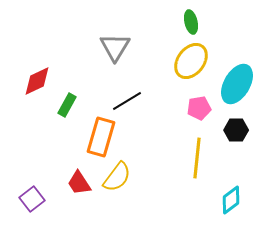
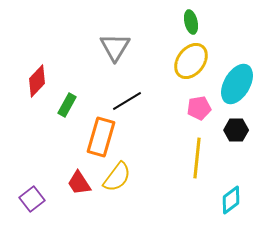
red diamond: rotated 20 degrees counterclockwise
